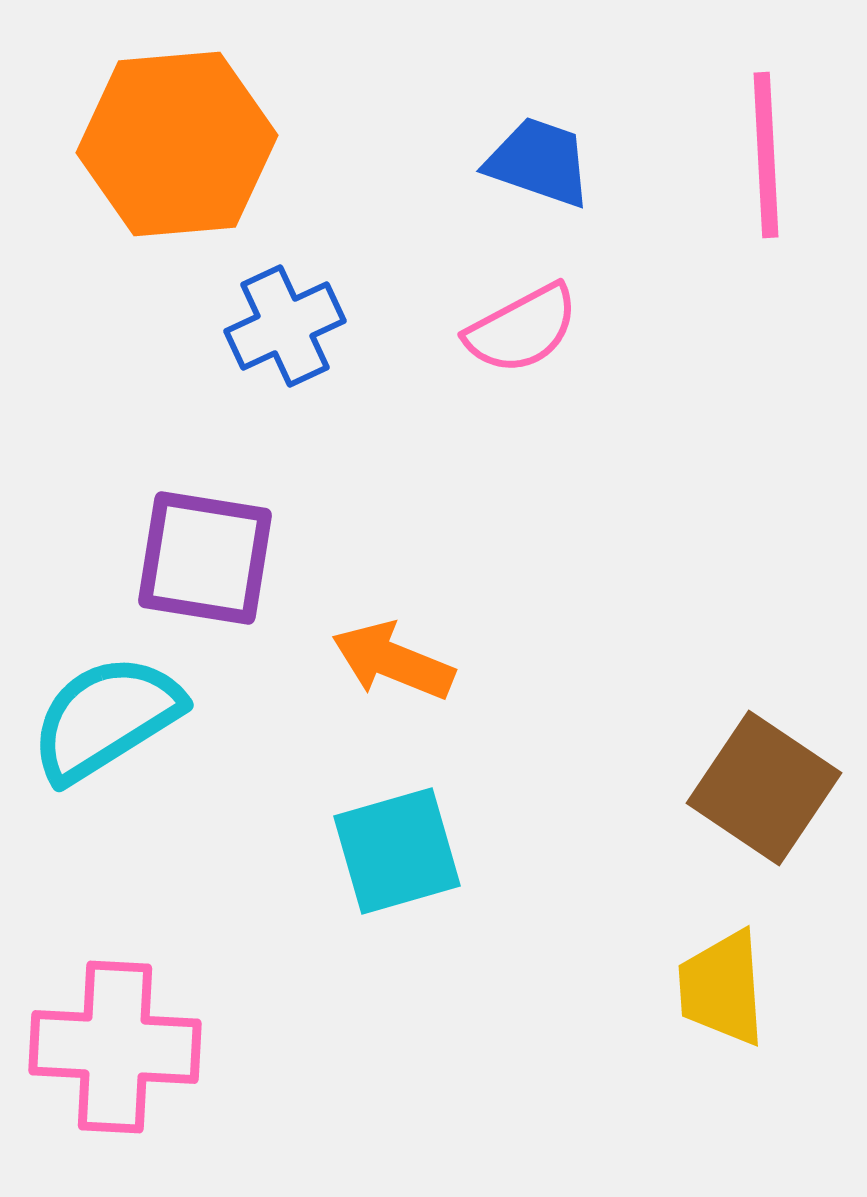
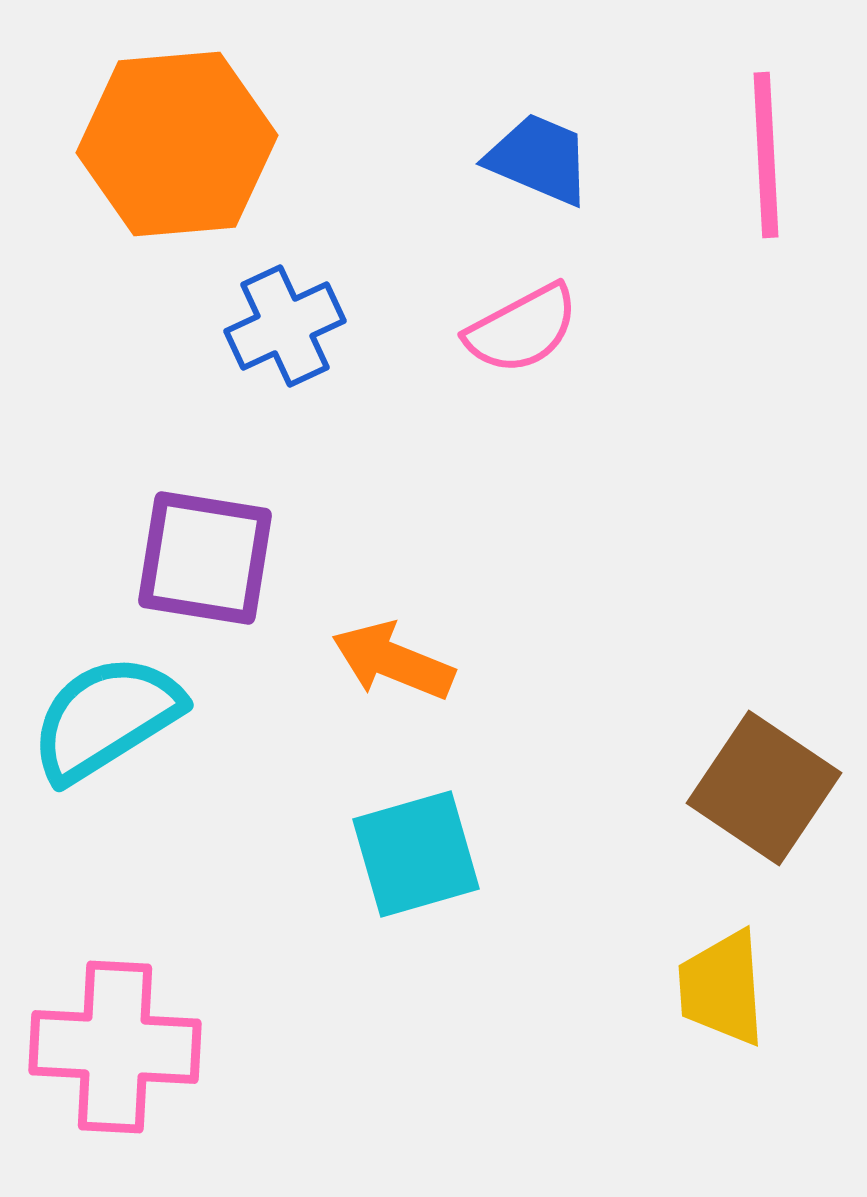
blue trapezoid: moved 3 px up; rotated 4 degrees clockwise
cyan square: moved 19 px right, 3 px down
